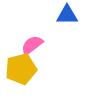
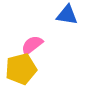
blue triangle: rotated 10 degrees clockwise
